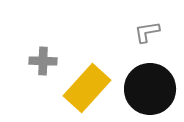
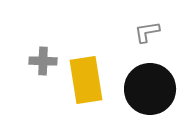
yellow rectangle: moved 1 px left, 8 px up; rotated 51 degrees counterclockwise
